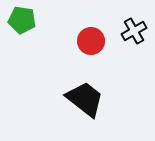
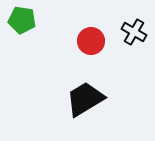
black cross: moved 1 px down; rotated 30 degrees counterclockwise
black trapezoid: rotated 69 degrees counterclockwise
